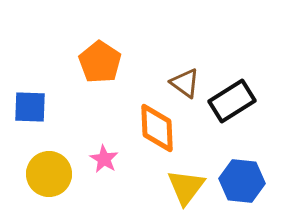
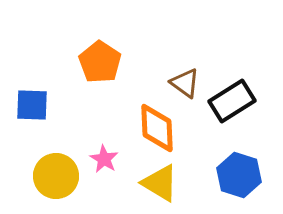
blue square: moved 2 px right, 2 px up
yellow circle: moved 7 px right, 2 px down
blue hexagon: moved 3 px left, 6 px up; rotated 12 degrees clockwise
yellow triangle: moved 26 px left, 4 px up; rotated 36 degrees counterclockwise
